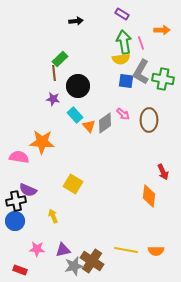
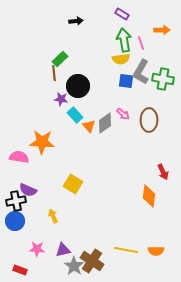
green arrow: moved 2 px up
purple star: moved 8 px right
gray star: rotated 24 degrees counterclockwise
